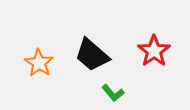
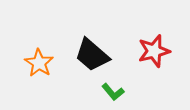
red star: rotated 20 degrees clockwise
green L-shape: moved 1 px up
